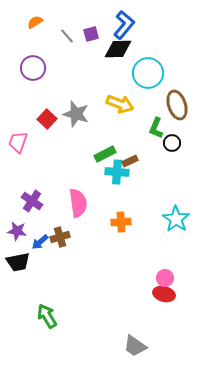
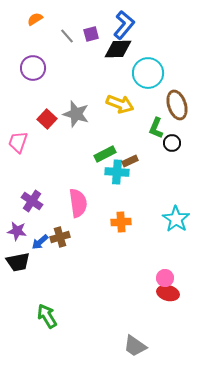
orange semicircle: moved 3 px up
red ellipse: moved 4 px right, 1 px up
